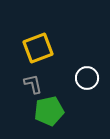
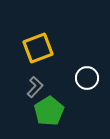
gray L-shape: moved 2 px right, 3 px down; rotated 55 degrees clockwise
green pentagon: rotated 20 degrees counterclockwise
